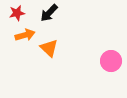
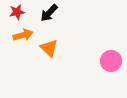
red star: moved 1 px up
orange arrow: moved 2 px left
